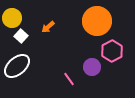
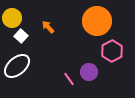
orange arrow: rotated 88 degrees clockwise
purple circle: moved 3 px left, 5 px down
